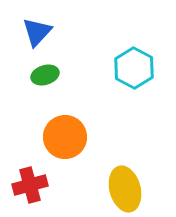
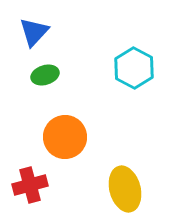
blue triangle: moved 3 px left
